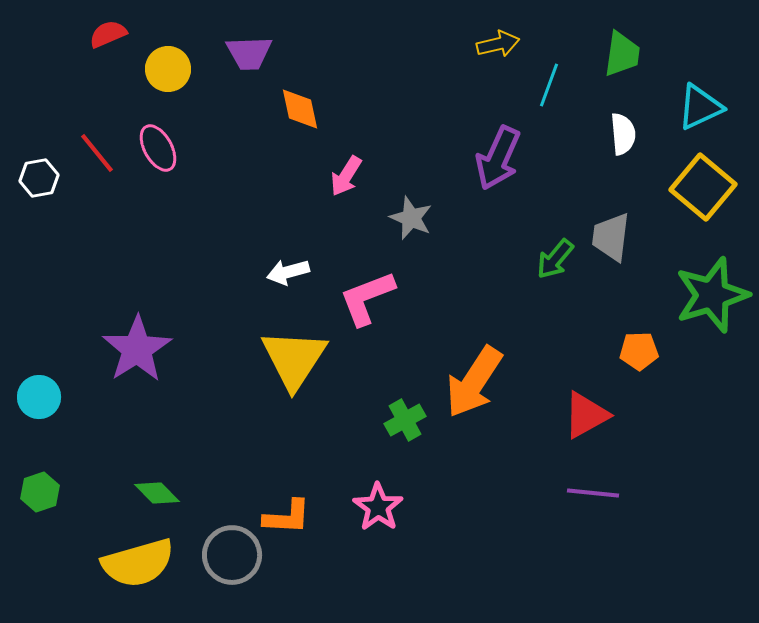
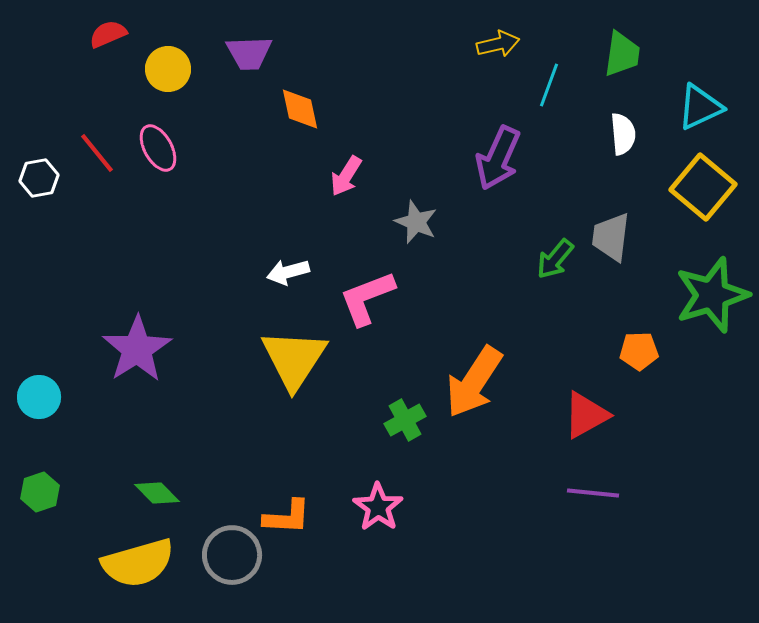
gray star: moved 5 px right, 4 px down
